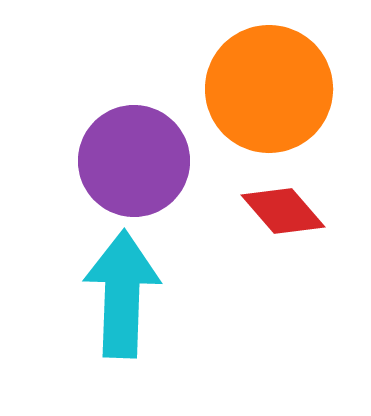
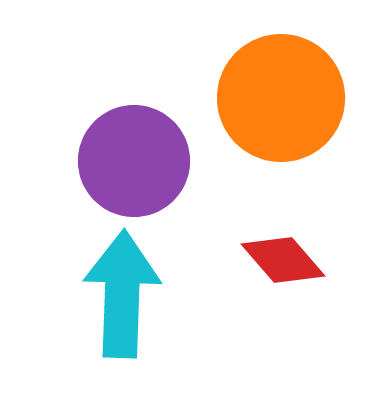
orange circle: moved 12 px right, 9 px down
red diamond: moved 49 px down
